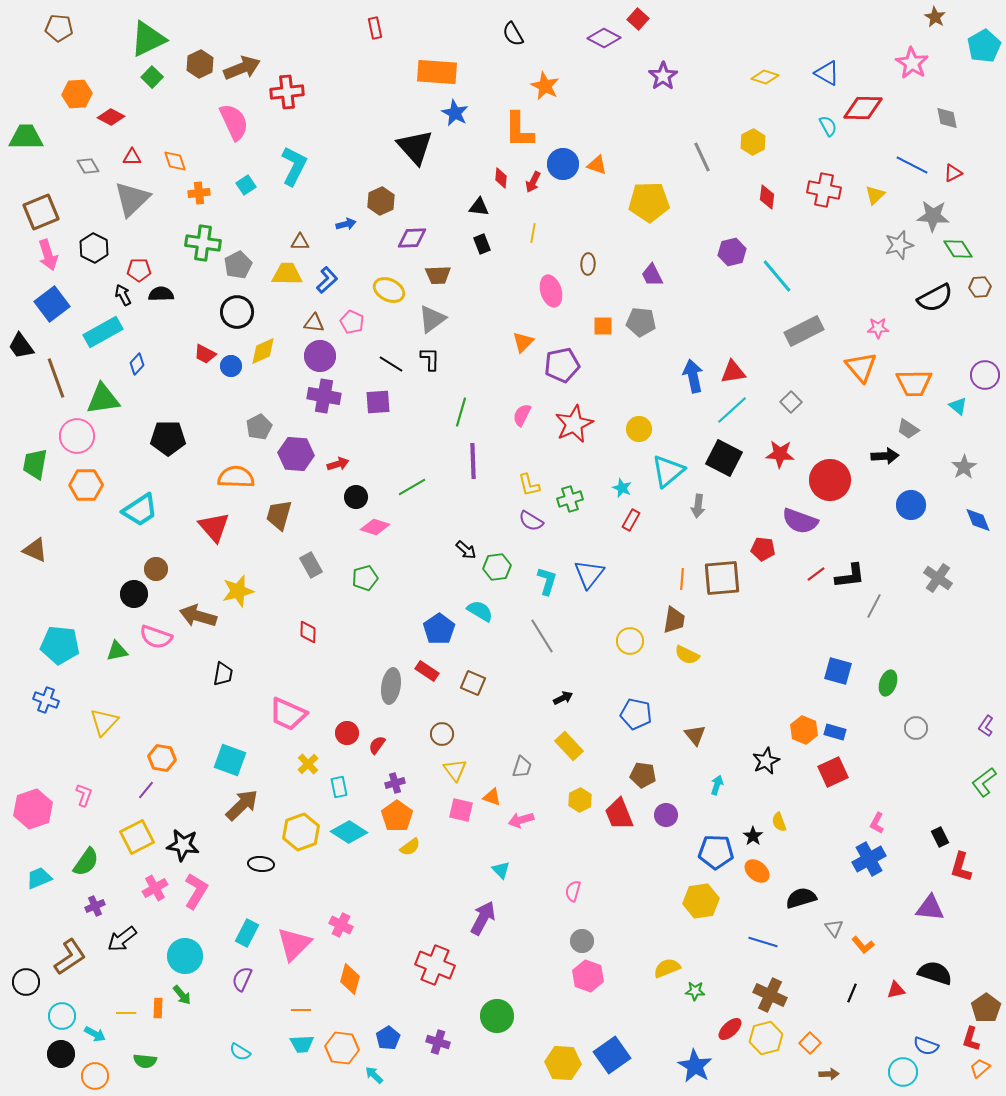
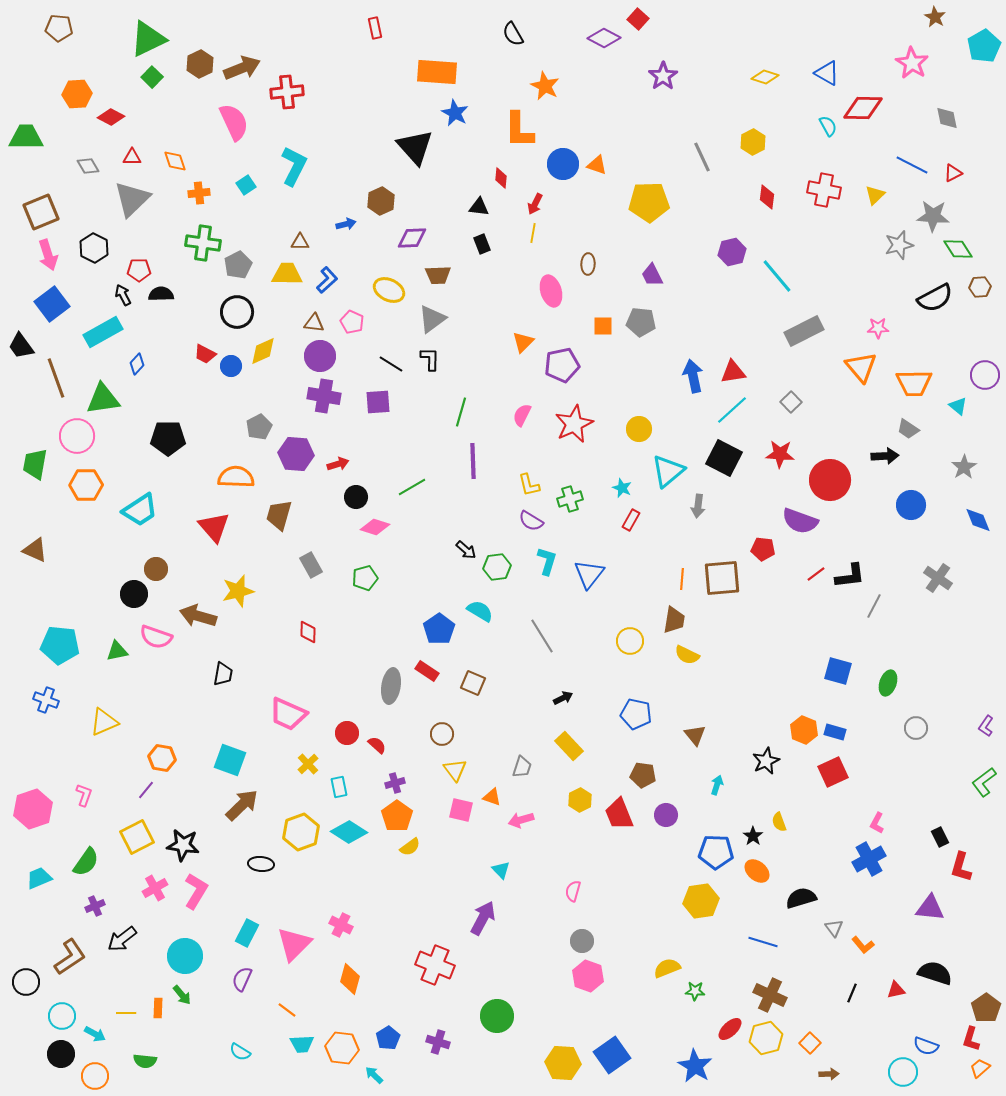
red arrow at (533, 182): moved 2 px right, 22 px down
cyan L-shape at (547, 581): moved 20 px up
yellow triangle at (104, 722): rotated 24 degrees clockwise
red semicircle at (377, 745): rotated 96 degrees clockwise
orange line at (301, 1010): moved 14 px left; rotated 36 degrees clockwise
